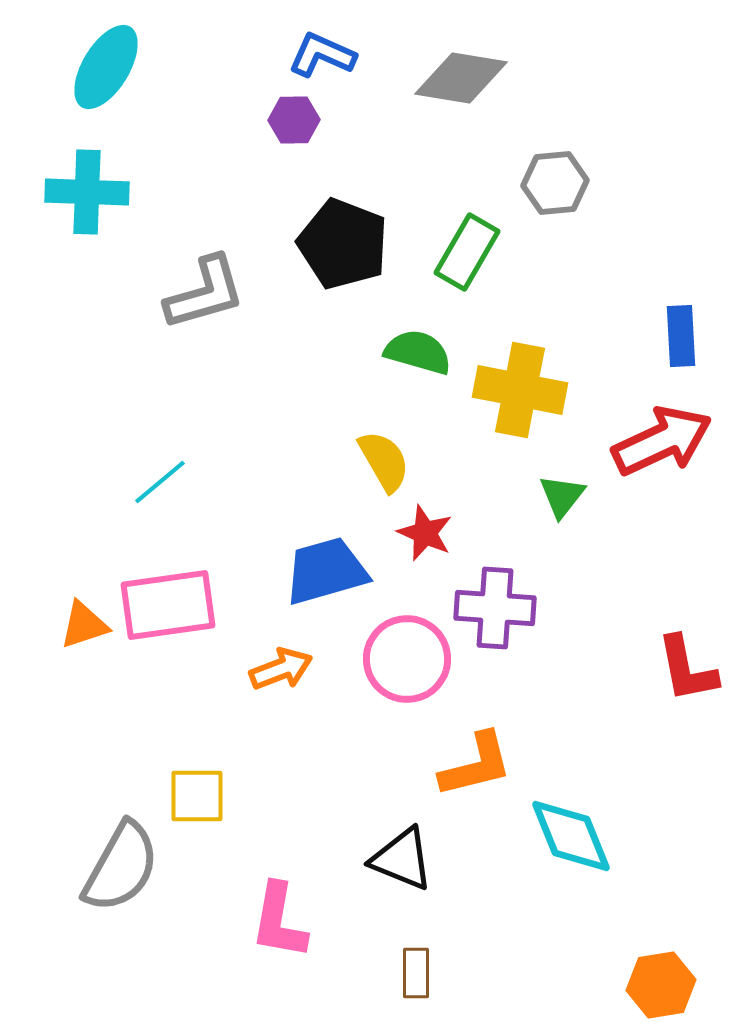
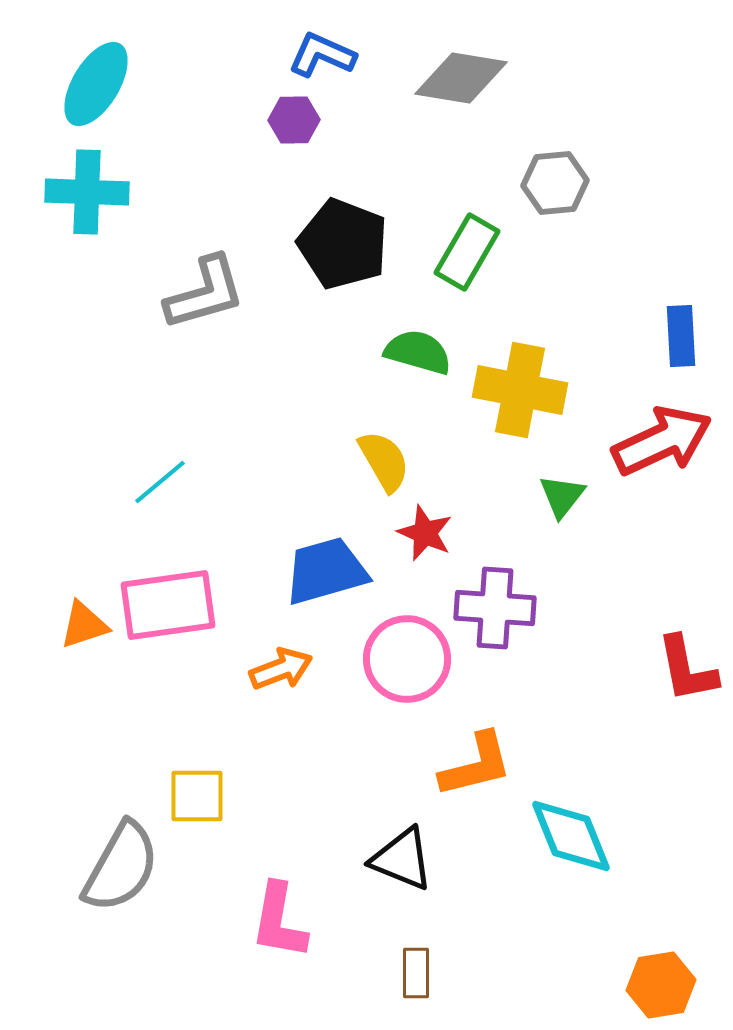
cyan ellipse: moved 10 px left, 17 px down
